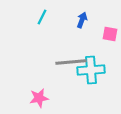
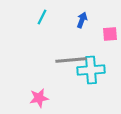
pink square: rotated 14 degrees counterclockwise
gray line: moved 2 px up
